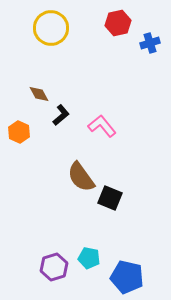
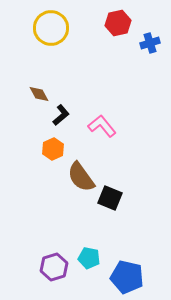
orange hexagon: moved 34 px right, 17 px down; rotated 10 degrees clockwise
